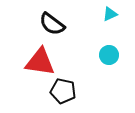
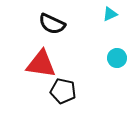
black semicircle: rotated 12 degrees counterclockwise
cyan circle: moved 8 px right, 3 px down
red triangle: moved 1 px right, 2 px down
